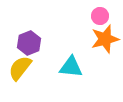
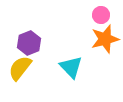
pink circle: moved 1 px right, 1 px up
cyan triangle: rotated 40 degrees clockwise
